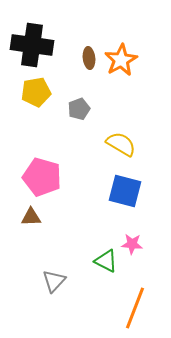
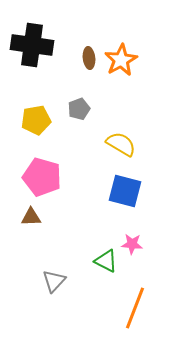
yellow pentagon: moved 28 px down
